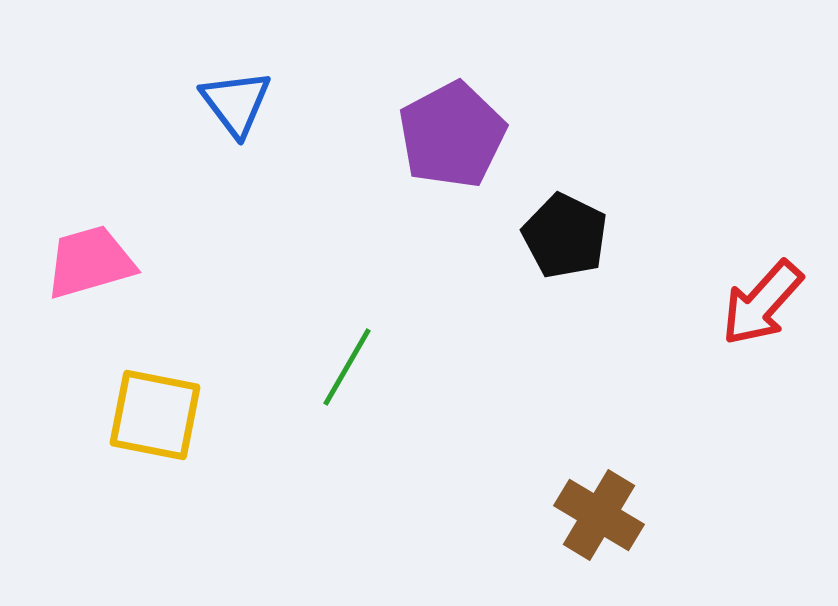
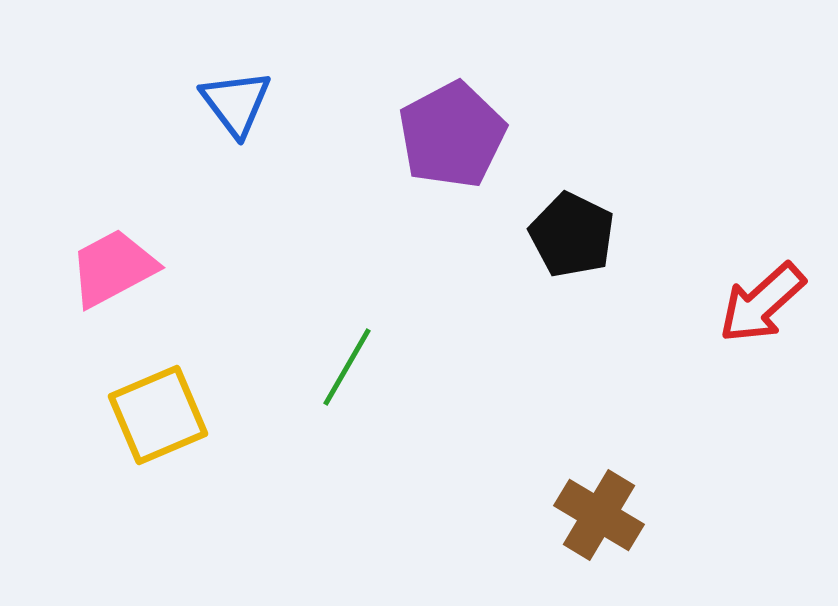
black pentagon: moved 7 px right, 1 px up
pink trapezoid: moved 23 px right, 6 px down; rotated 12 degrees counterclockwise
red arrow: rotated 6 degrees clockwise
yellow square: moved 3 px right; rotated 34 degrees counterclockwise
